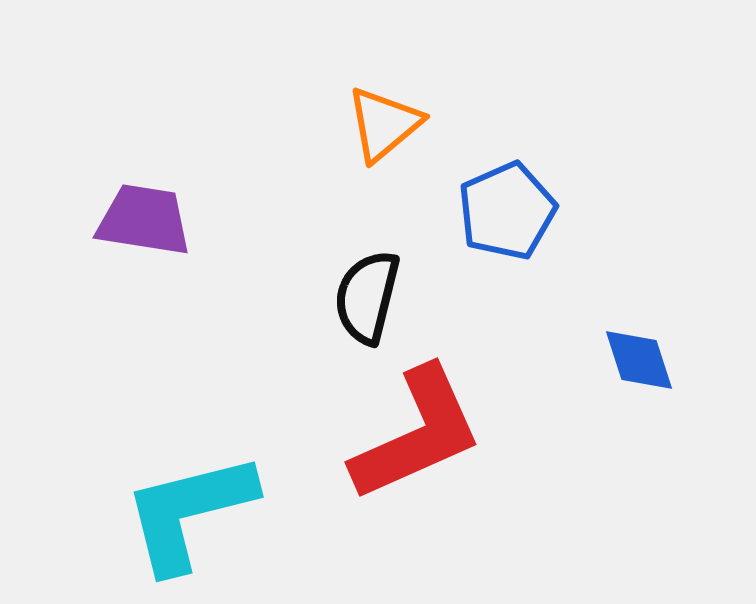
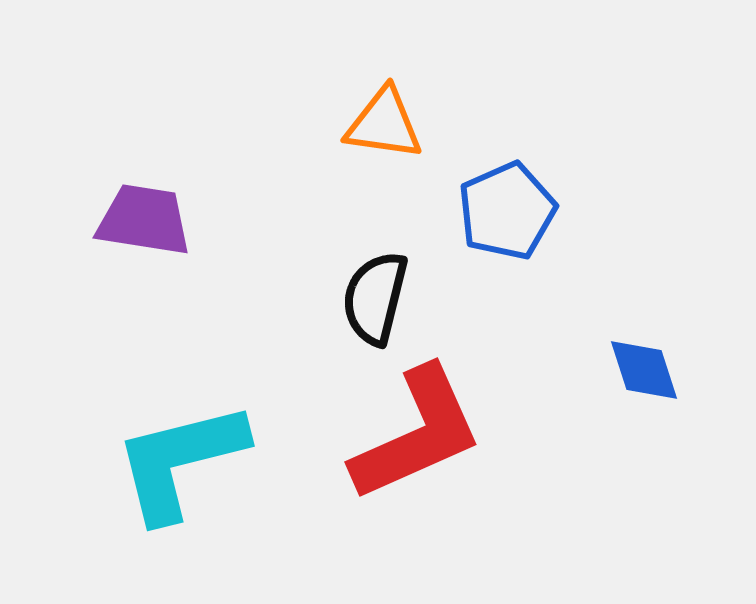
orange triangle: rotated 48 degrees clockwise
black semicircle: moved 8 px right, 1 px down
blue diamond: moved 5 px right, 10 px down
cyan L-shape: moved 9 px left, 51 px up
